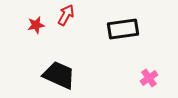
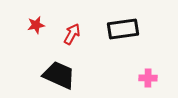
red arrow: moved 6 px right, 19 px down
pink cross: moved 1 px left; rotated 36 degrees clockwise
